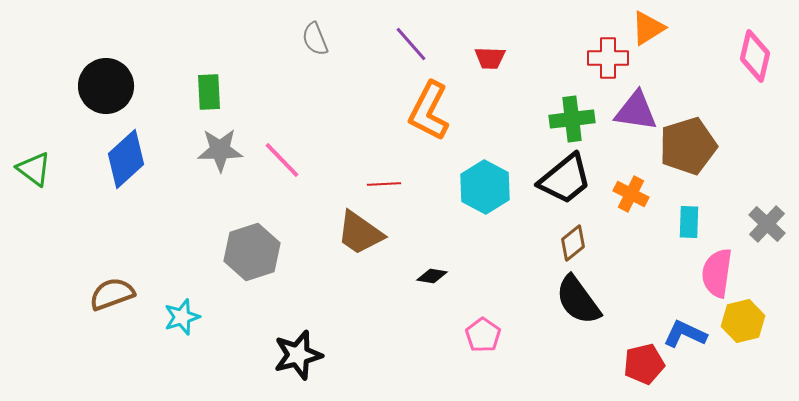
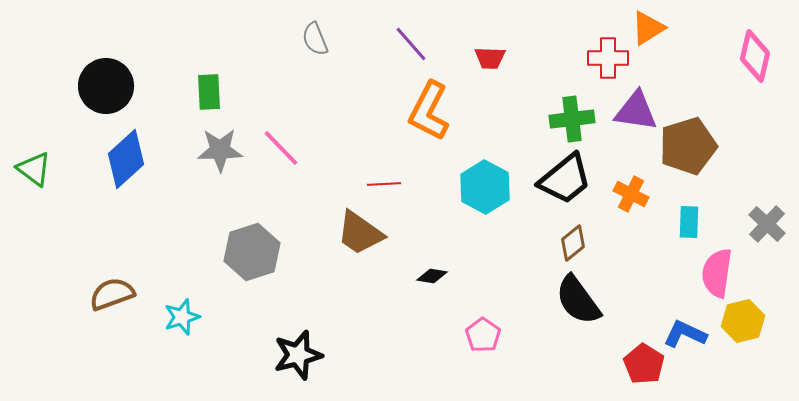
pink line: moved 1 px left, 12 px up
red pentagon: rotated 27 degrees counterclockwise
